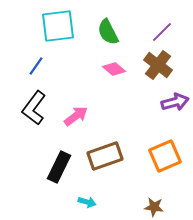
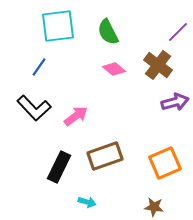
purple line: moved 16 px right
blue line: moved 3 px right, 1 px down
black L-shape: rotated 80 degrees counterclockwise
orange square: moved 7 px down
